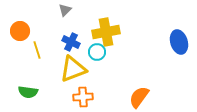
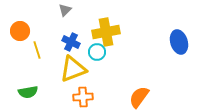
green semicircle: rotated 18 degrees counterclockwise
